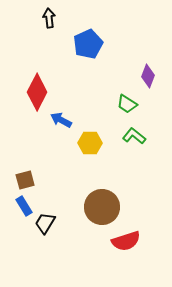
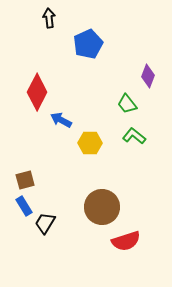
green trapezoid: rotated 20 degrees clockwise
